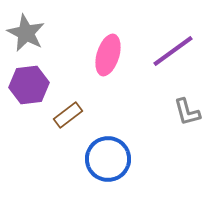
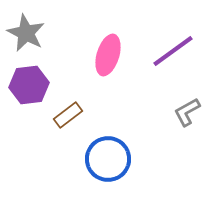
gray L-shape: rotated 76 degrees clockwise
